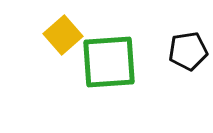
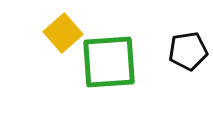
yellow square: moved 2 px up
